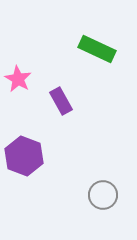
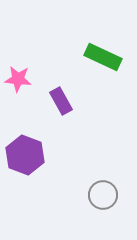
green rectangle: moved 6 px right, 8 px down
pink star: rotated 24 degrees counterclockwise
purple hexagon: moved 1 px right, 1 px up
